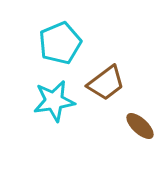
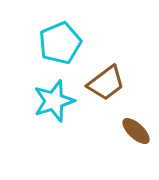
cyan star: rotated 9 degrees counterclockwise
brown ellipse: moved 4 px left, 5 px down
